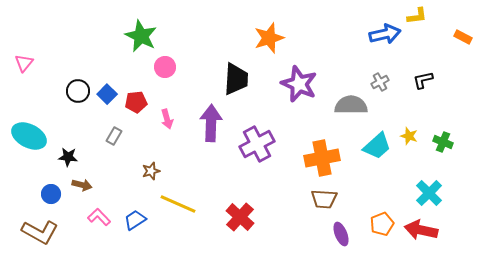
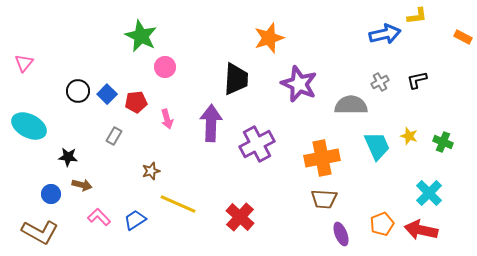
black L-shape: moved 6 px left
cyan ellipse: moved 10 px up
cyan trapezoid: rotated 72 degrees counterclockwise
